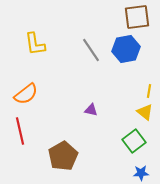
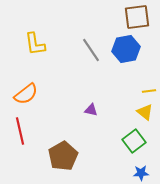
yellow line: rotated 72 degrees clockwise
